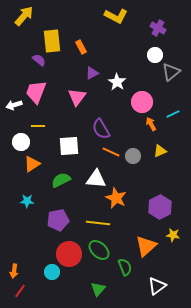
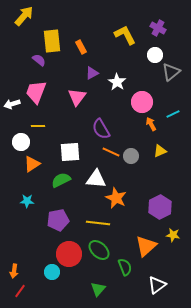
yellow L-shape at (116, 16): moved 9 px right, 19 px down; rotated 145 degrees counterclockwise
white arrow at (14, 105): moved 2 px left, 1 px up
white square at (69, 146): moved 1 px right, 6 px down
gray circle at (133, 156): moved 2 px left
white triangle at (157, 286): moved 1 px up
